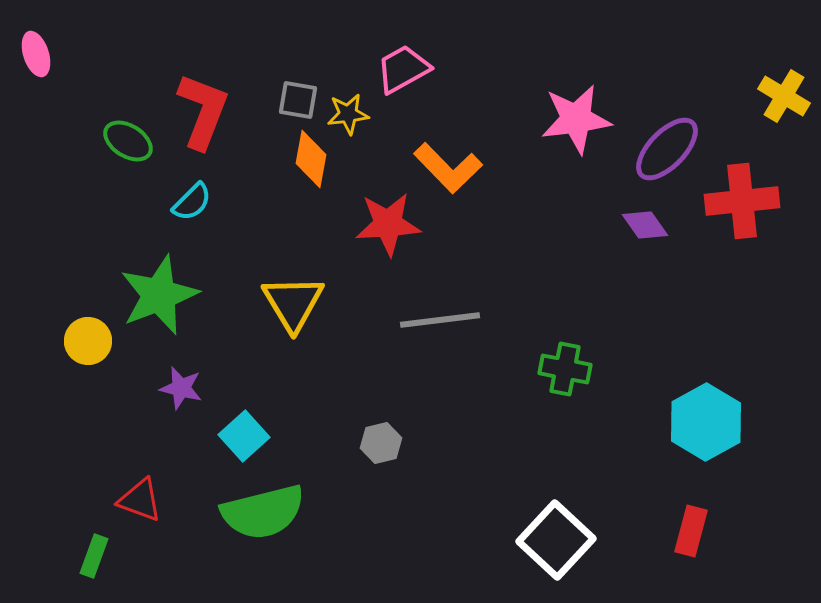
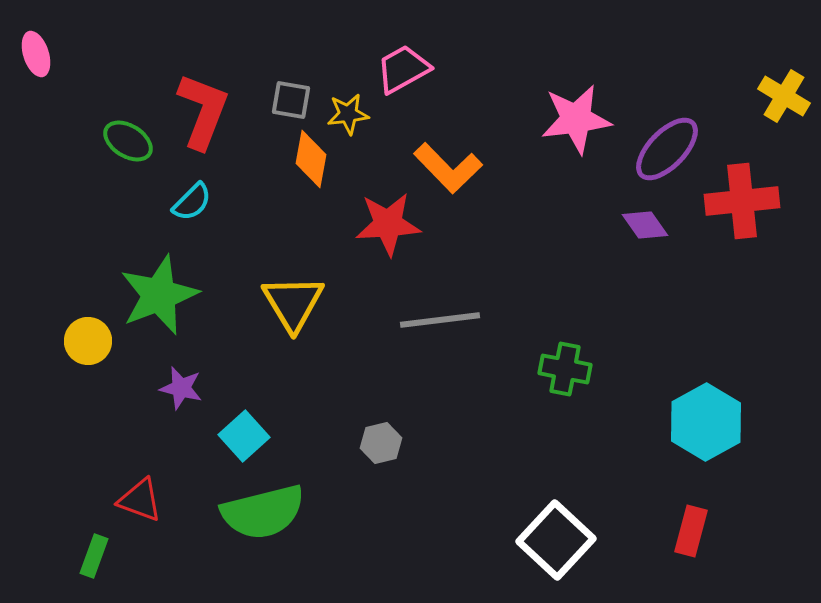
gray square: moved 7 px left
